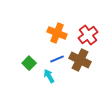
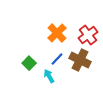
orange cross: rotated 24 degrees clockwise
blue line: rotated 24 degrees counterclockwise
